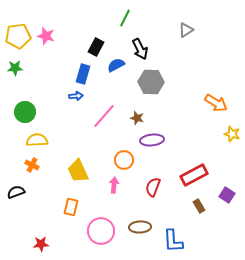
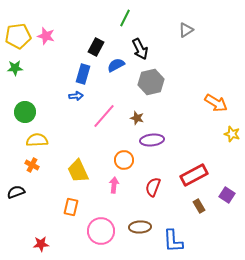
gray hexagon: rotated 15 degrees counterclockwise
